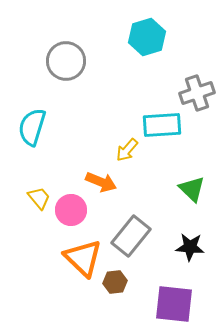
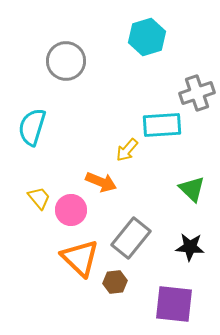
gray rectangle: moved 2 px down
orange triangle: moved 3 px left
